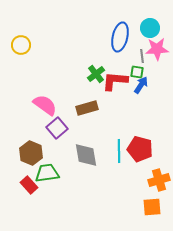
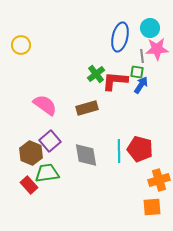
purple square: moved 7 px left, 13 px down
